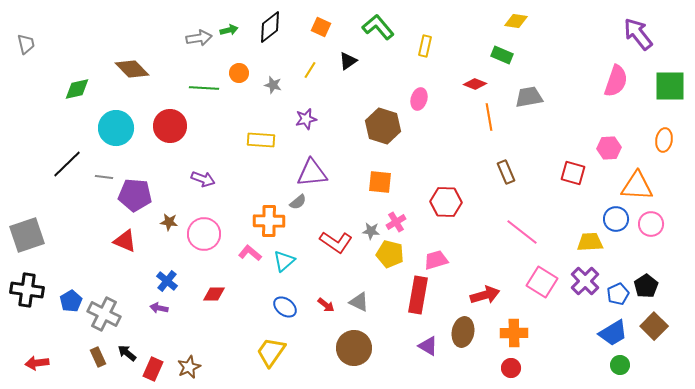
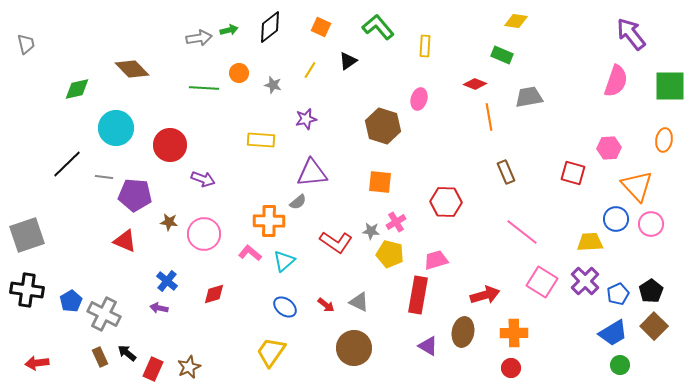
purple arrow at (638, 34): moved 7 px left
yellow rectangle at (425, 46): rotated 10 degrees counterclockwise
red circle at (170, 126): moved 19 px down
orange triangle at (637, 186): rotated 44 degrees clockwise
black pentagon at (646, 286): moved 5 px right, 5 px down
red diamond at (214, 294): rotated 15 degrees counterclockwise
brown rectangle at (98, 357): moved 2 px right
